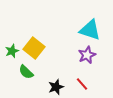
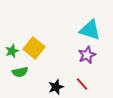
green semicircle: moved 6 px left; rotated 56 degrees counterclockwise
